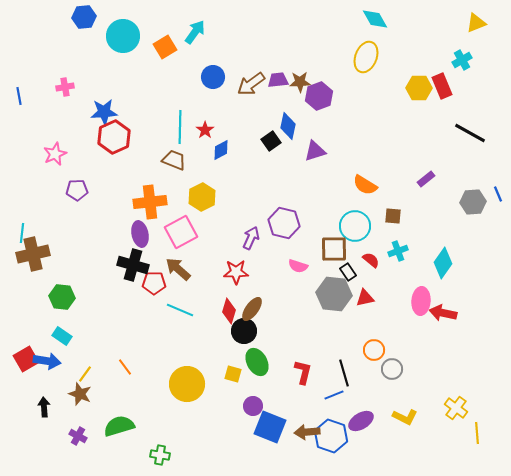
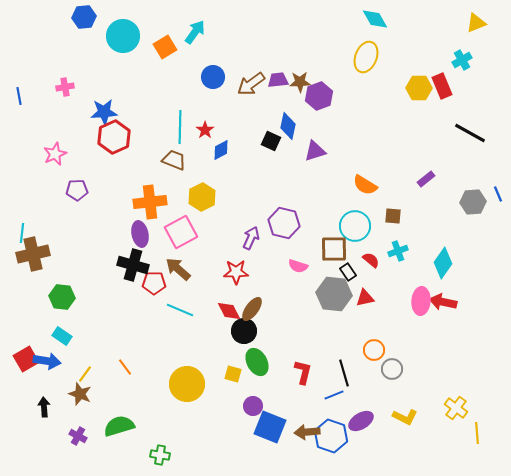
black square at (271, 141): rotated 30 degrees counterclockwise
red diamond at (229, 311): rotated 45 degrees counterclockwise
red arrow at (443, 313): moved 11 px up
